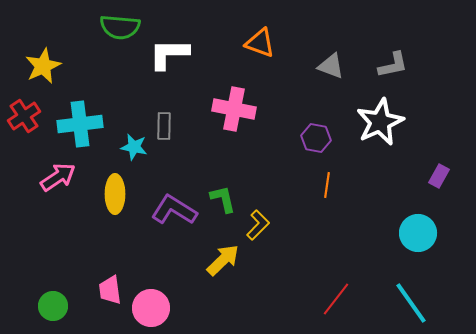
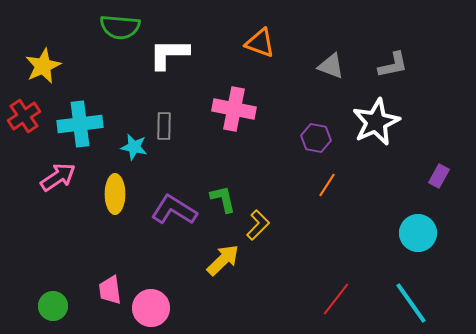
white star: moved 4 px left
orange line: rotated 25 degrees clockwise
